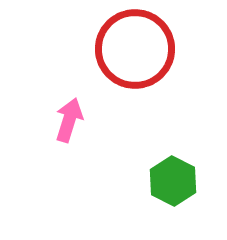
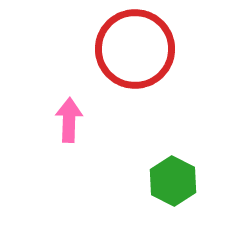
pink arrow: rotated 15 degrees counterclockwise
